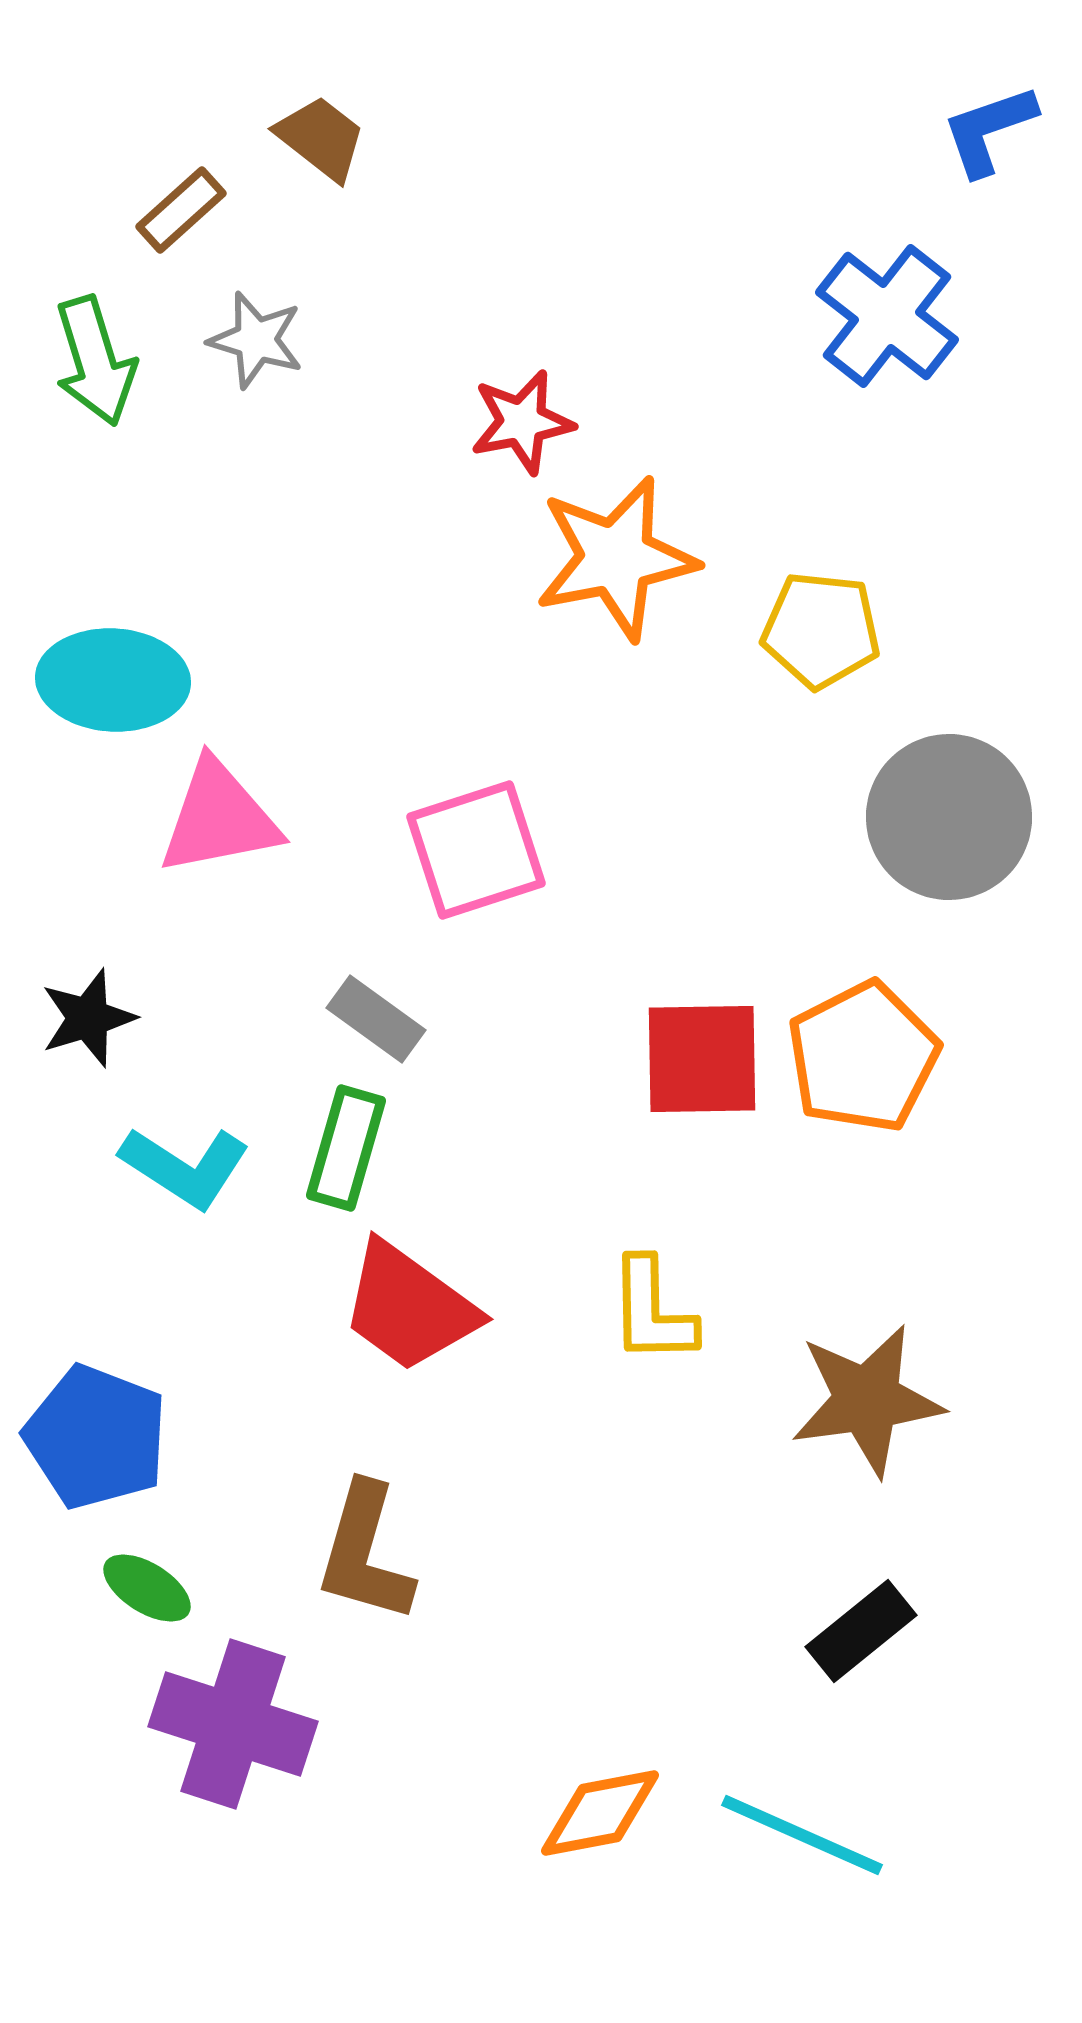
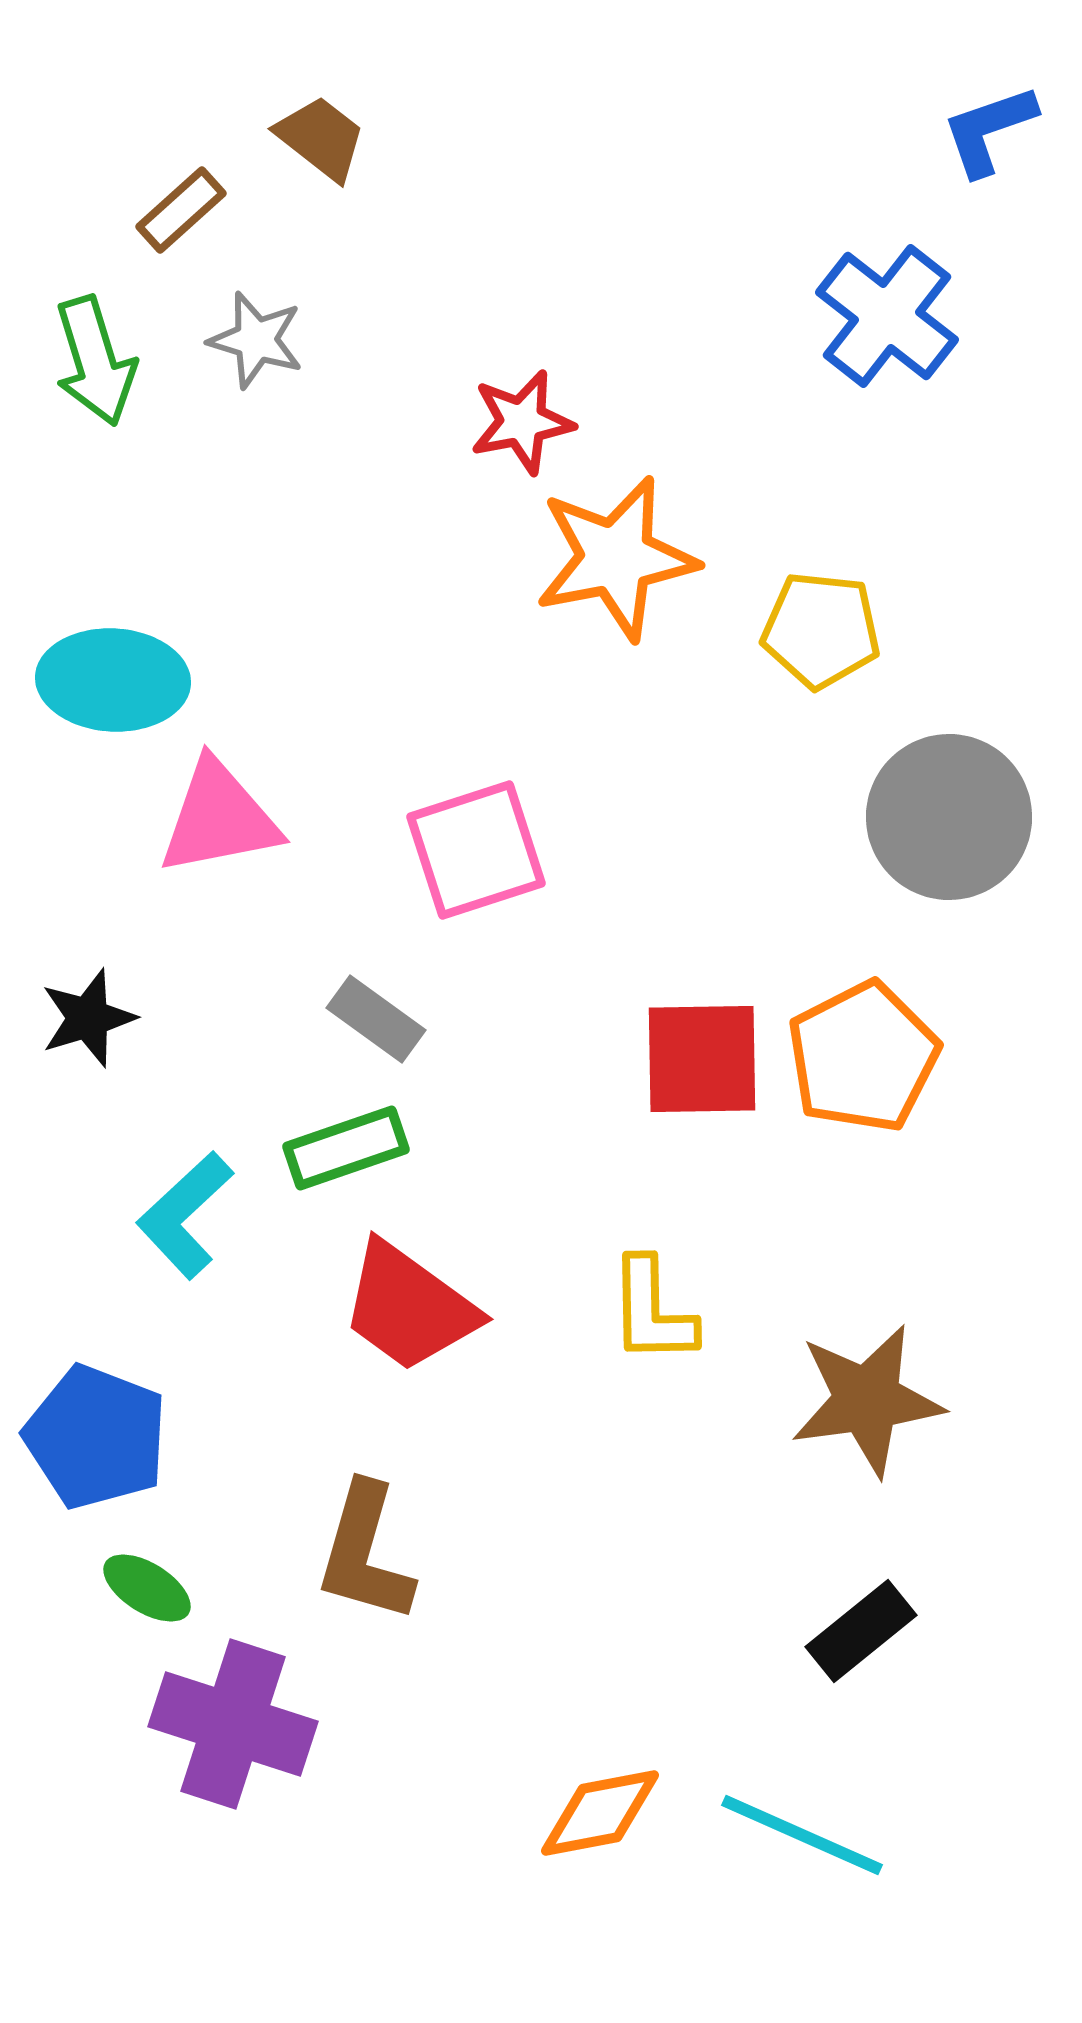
green rectangle: rotated 55 degrees clockwise
cyan L-shape: moved 48 px down; rotated 104 degrees clockwise
